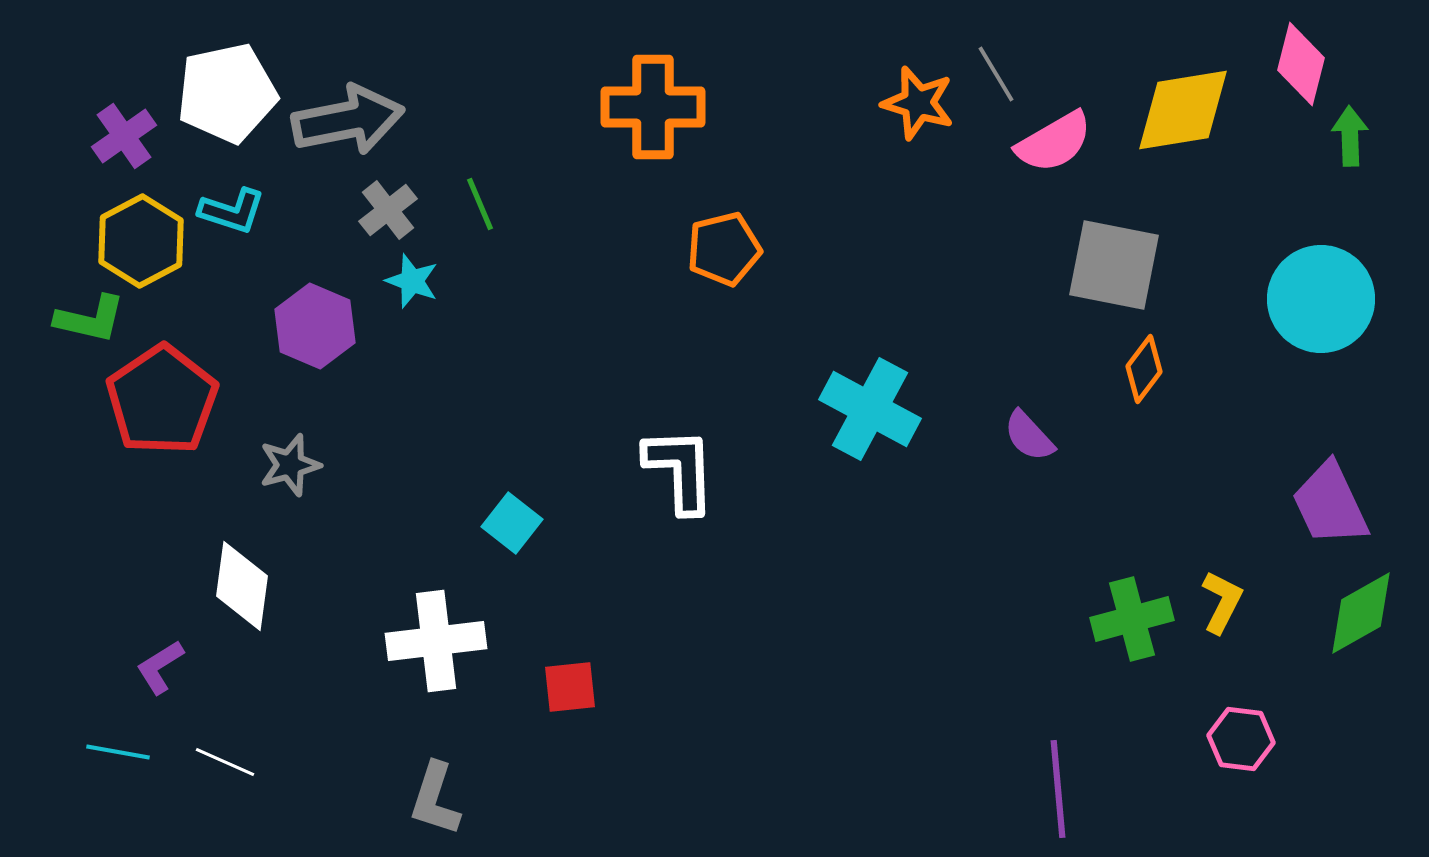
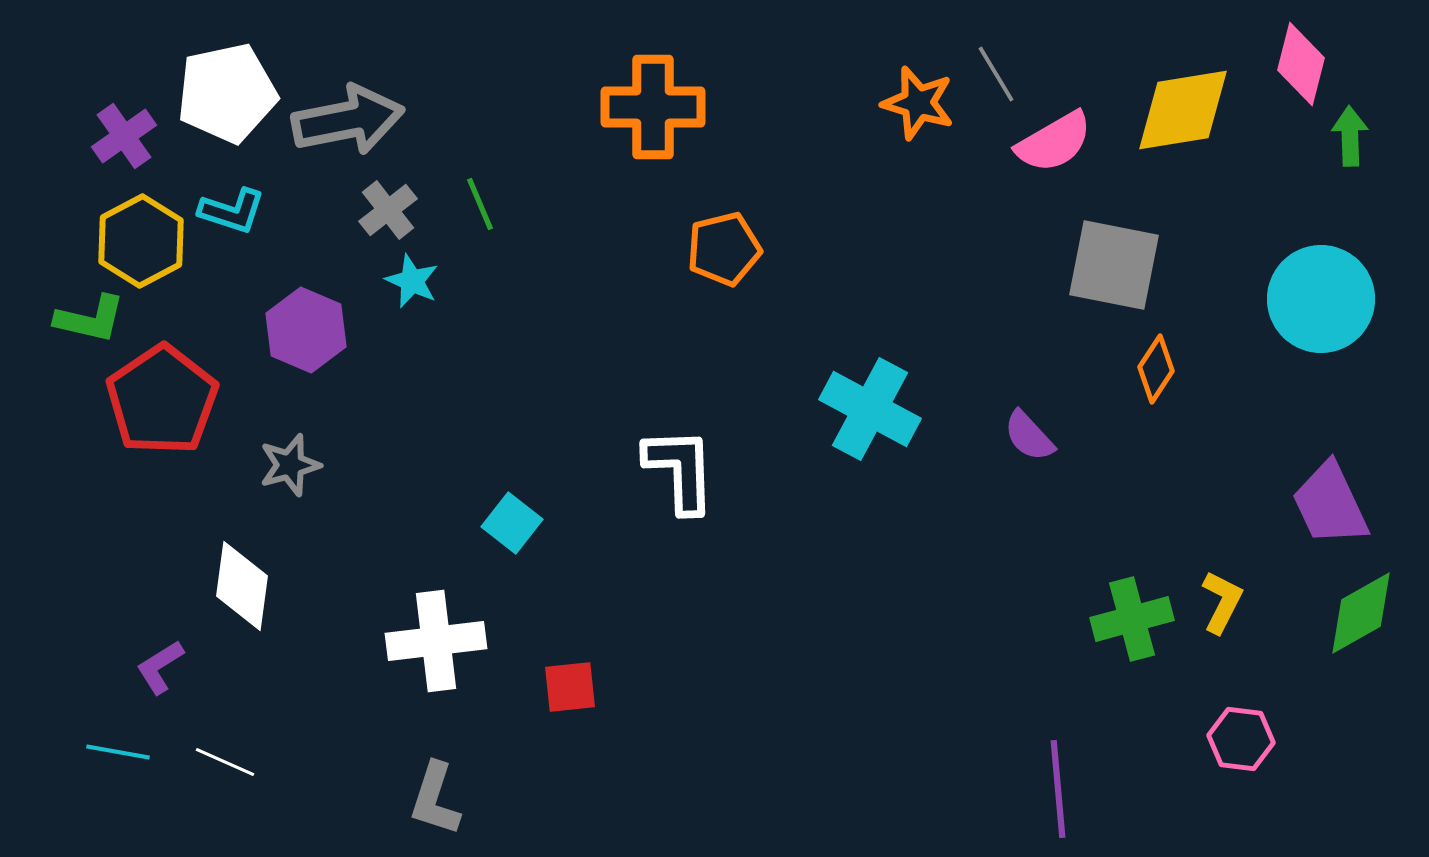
cyan star: rotated 4 degrees clockwise
purple hexagon: moved 9 px left, 4 px down
orange diamond: moved 12 px right; rotated 4 degrees counterclockwise
